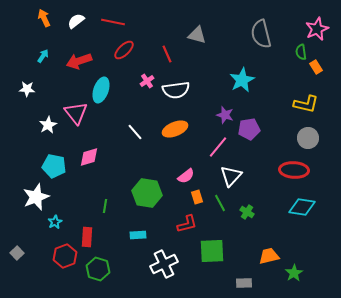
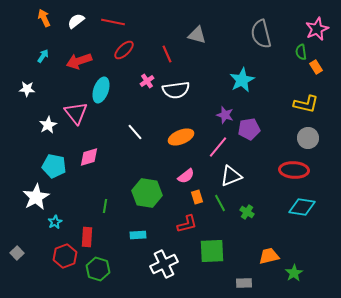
orange ellipse at (175, 129): moved 6 px right, 8 px down
white triangle at (231, 176): rotated 25 degrees clockwise
white star at (36, 197): rotated 8 degrees counterclockwise
